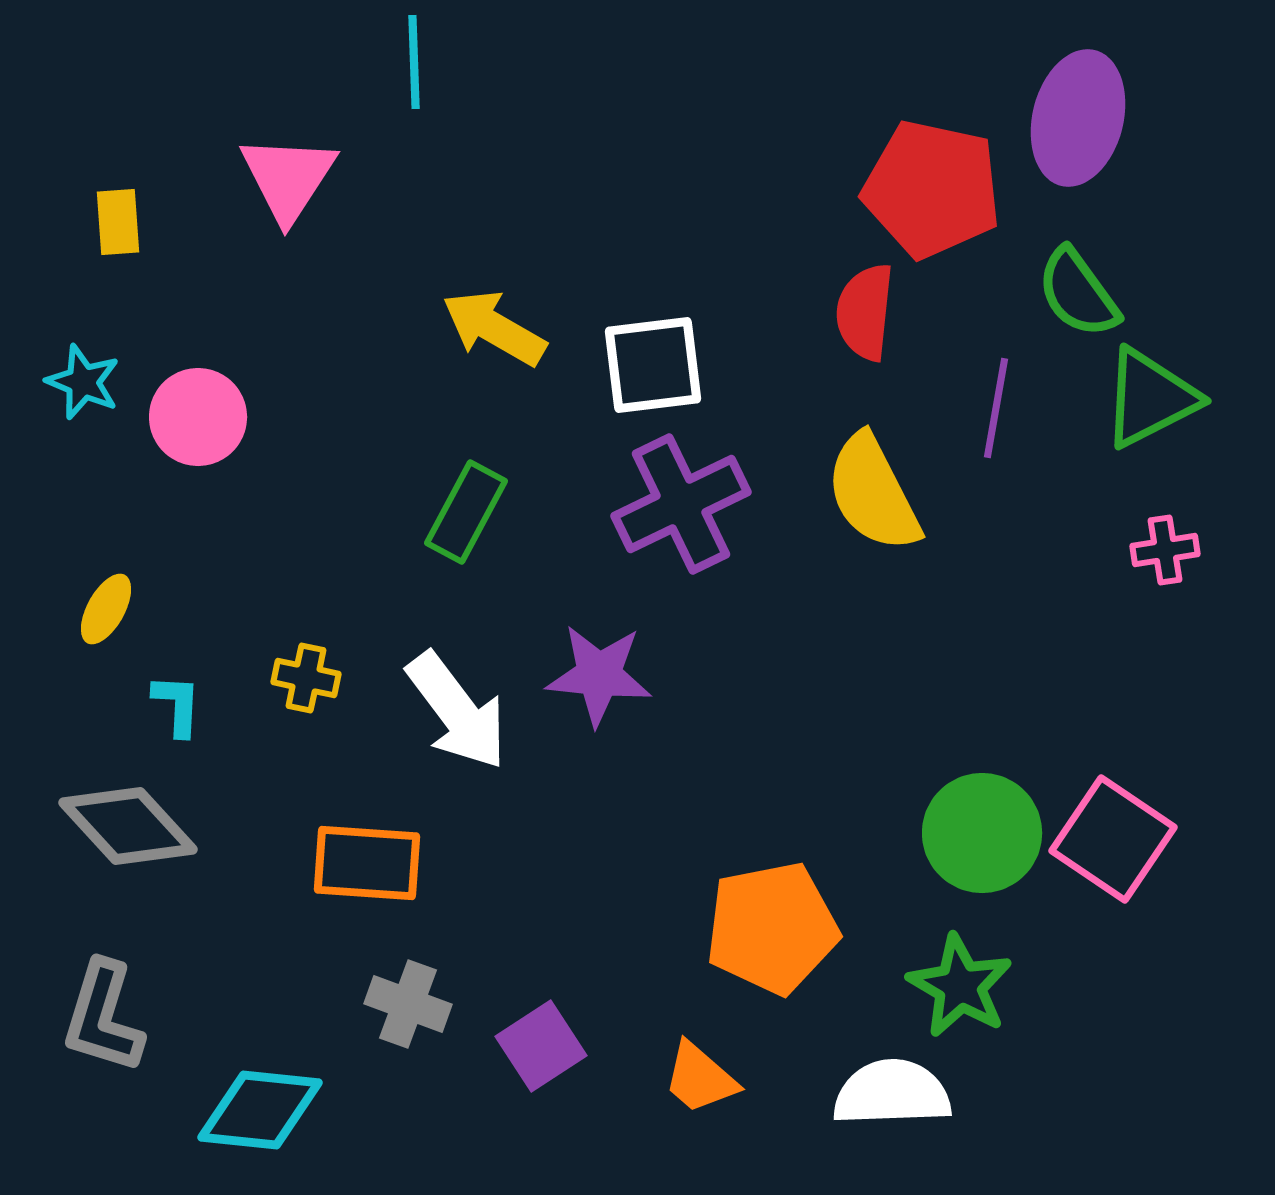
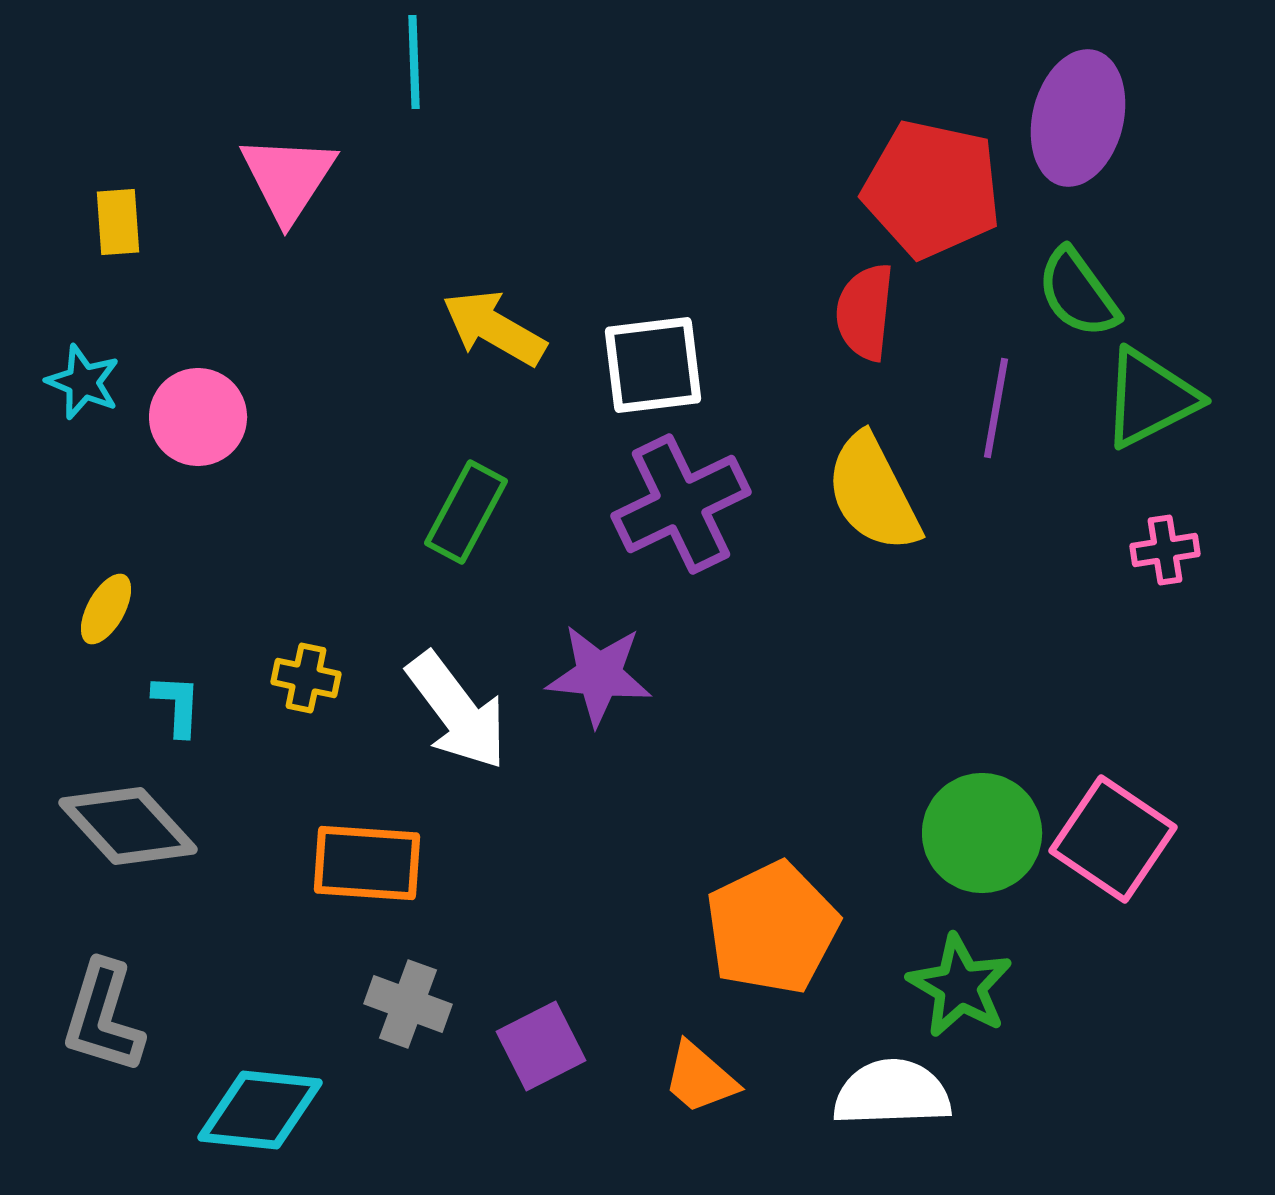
orange pentagon: rotated 15 degrees counterclockwise
purple square: rotated 6 degrees clockwise
